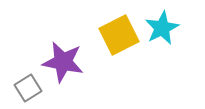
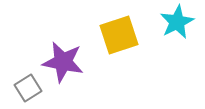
cyan star: moved 15 px right, 6 px up
yellow square: rotated 9 degrees clockwise
